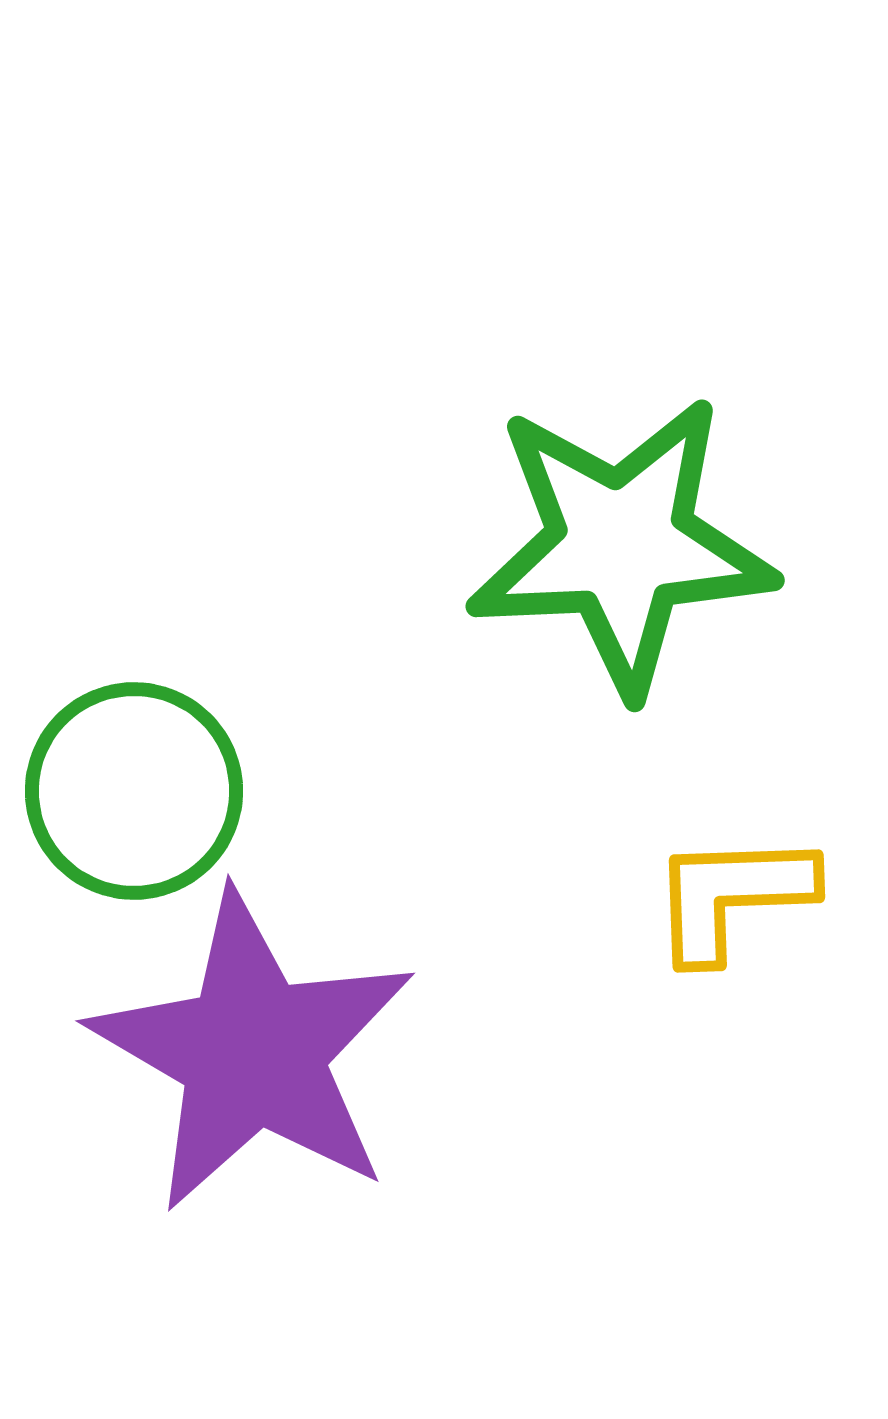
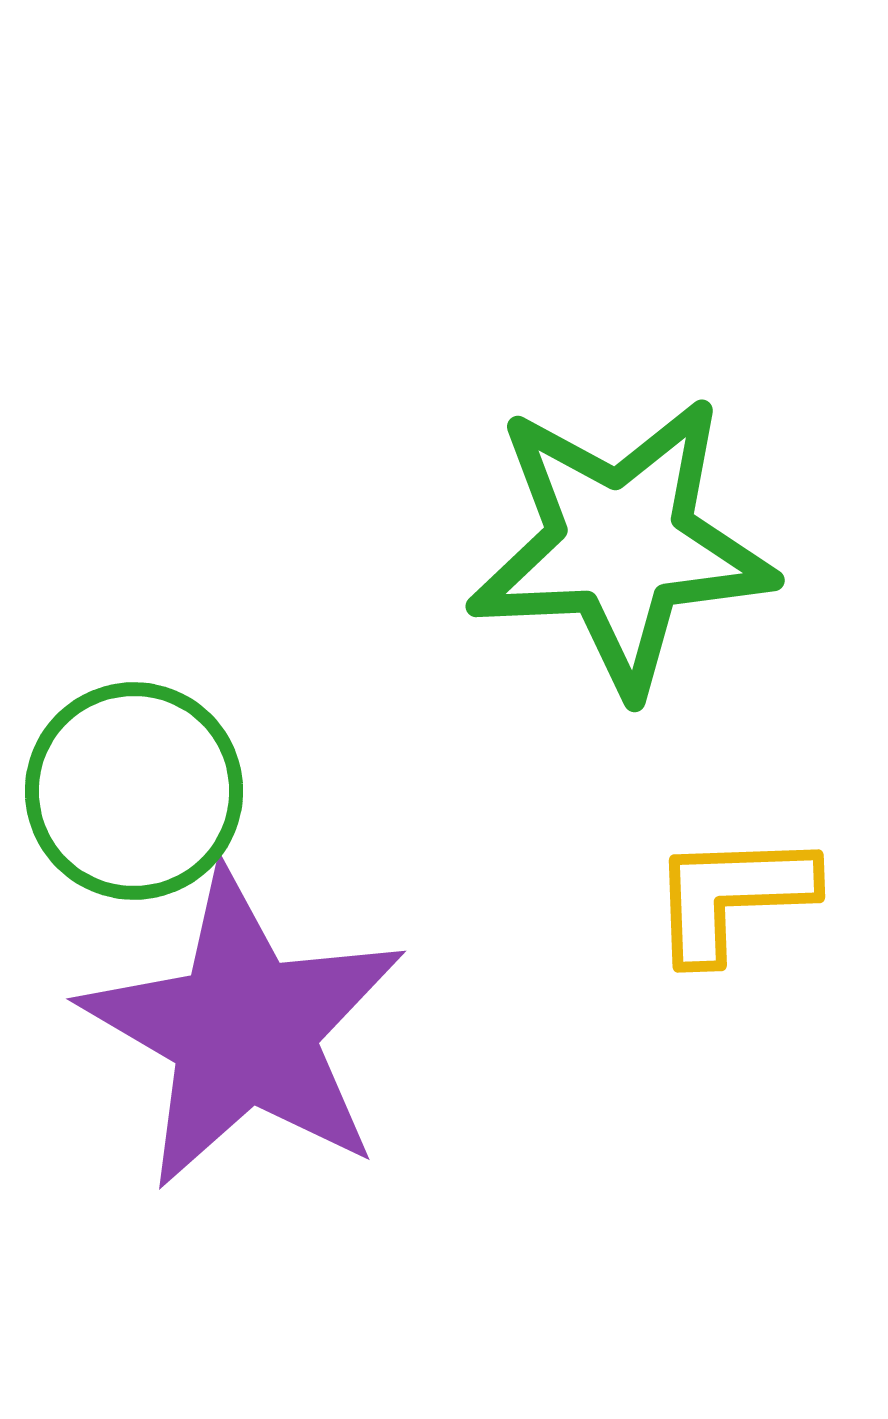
purple star: moved 9 px left, 22 px up
